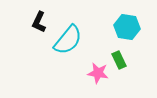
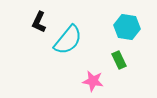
pink star: moved 5 px left, 8 px down
